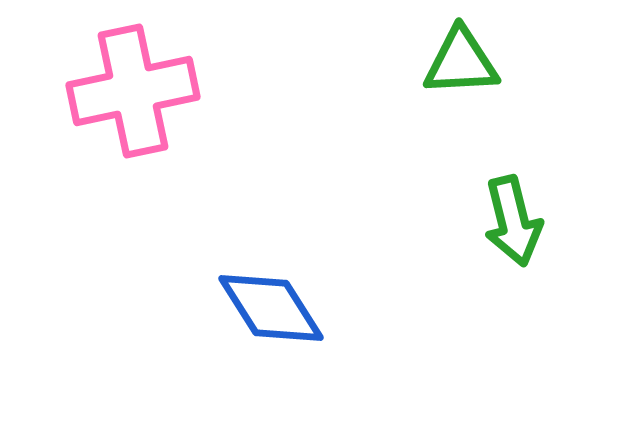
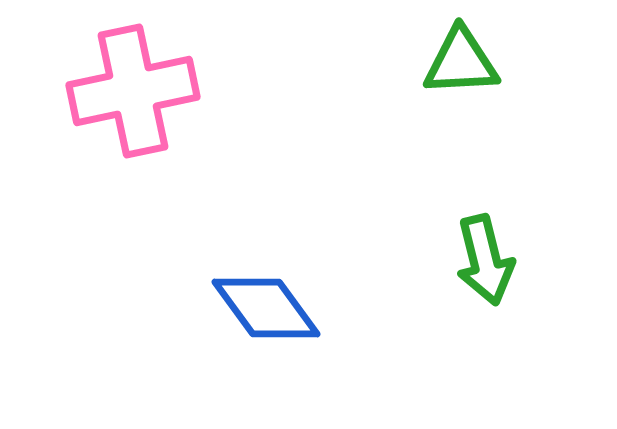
green arrow: moved 28 px left, 39 px down
blue diamond: moved 5 px left; rotated 4 degrees counterclockwise
